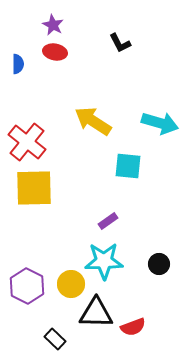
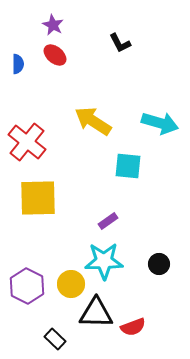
red ellipse: moved 3 px down; rotated 30 degrees clockwise
yellow square: moved 4 px right, 10 px down
